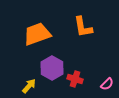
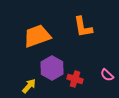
orange trapezoid: moved 2 px down
pink semicircle: moved 9 px up; rotated 88 degrees clockwise
